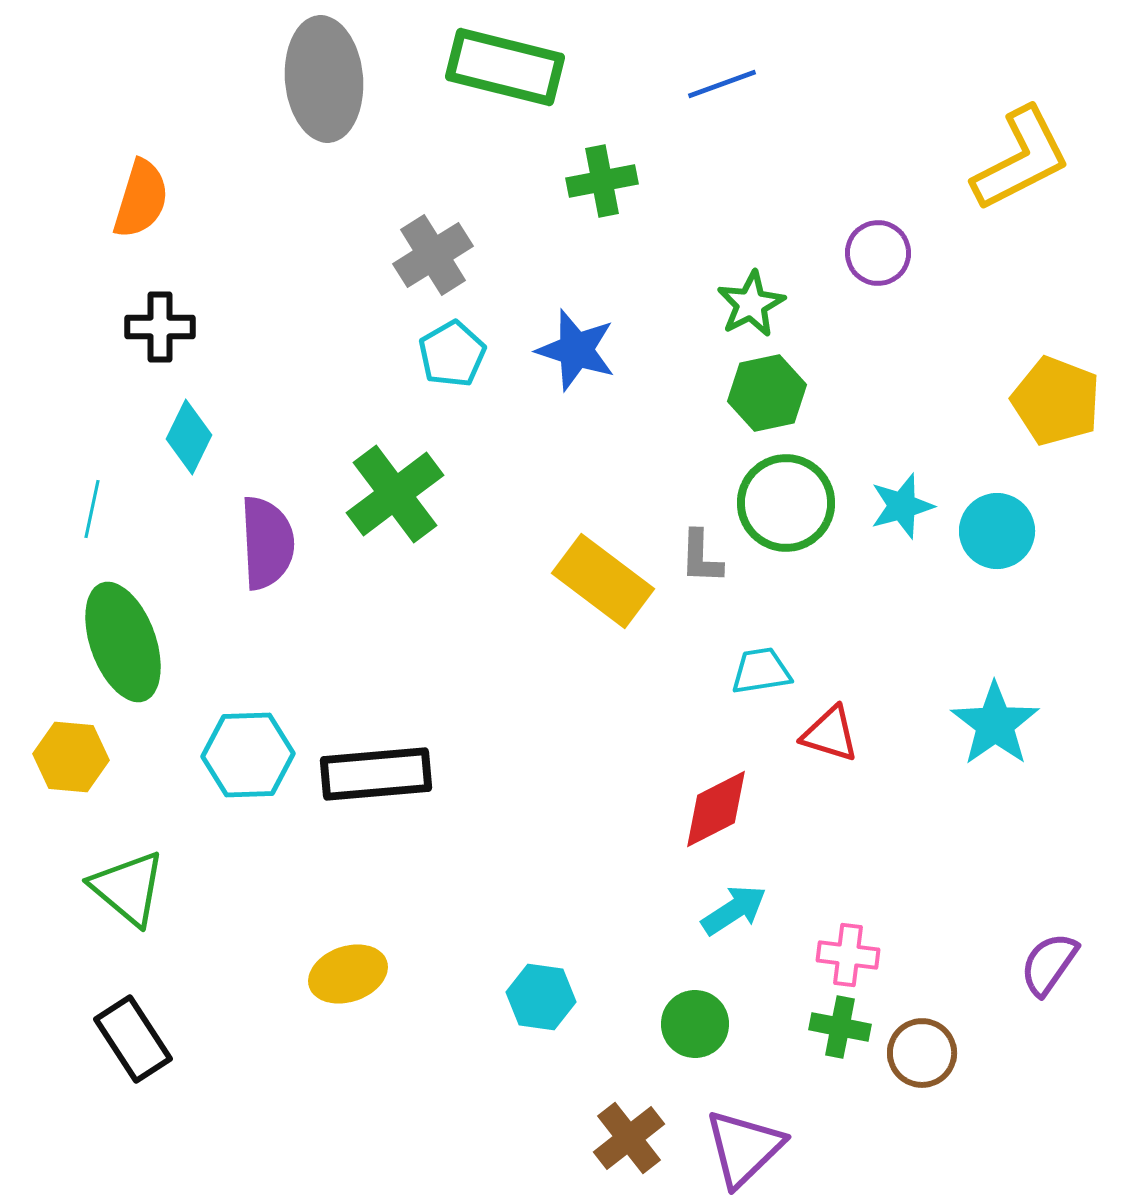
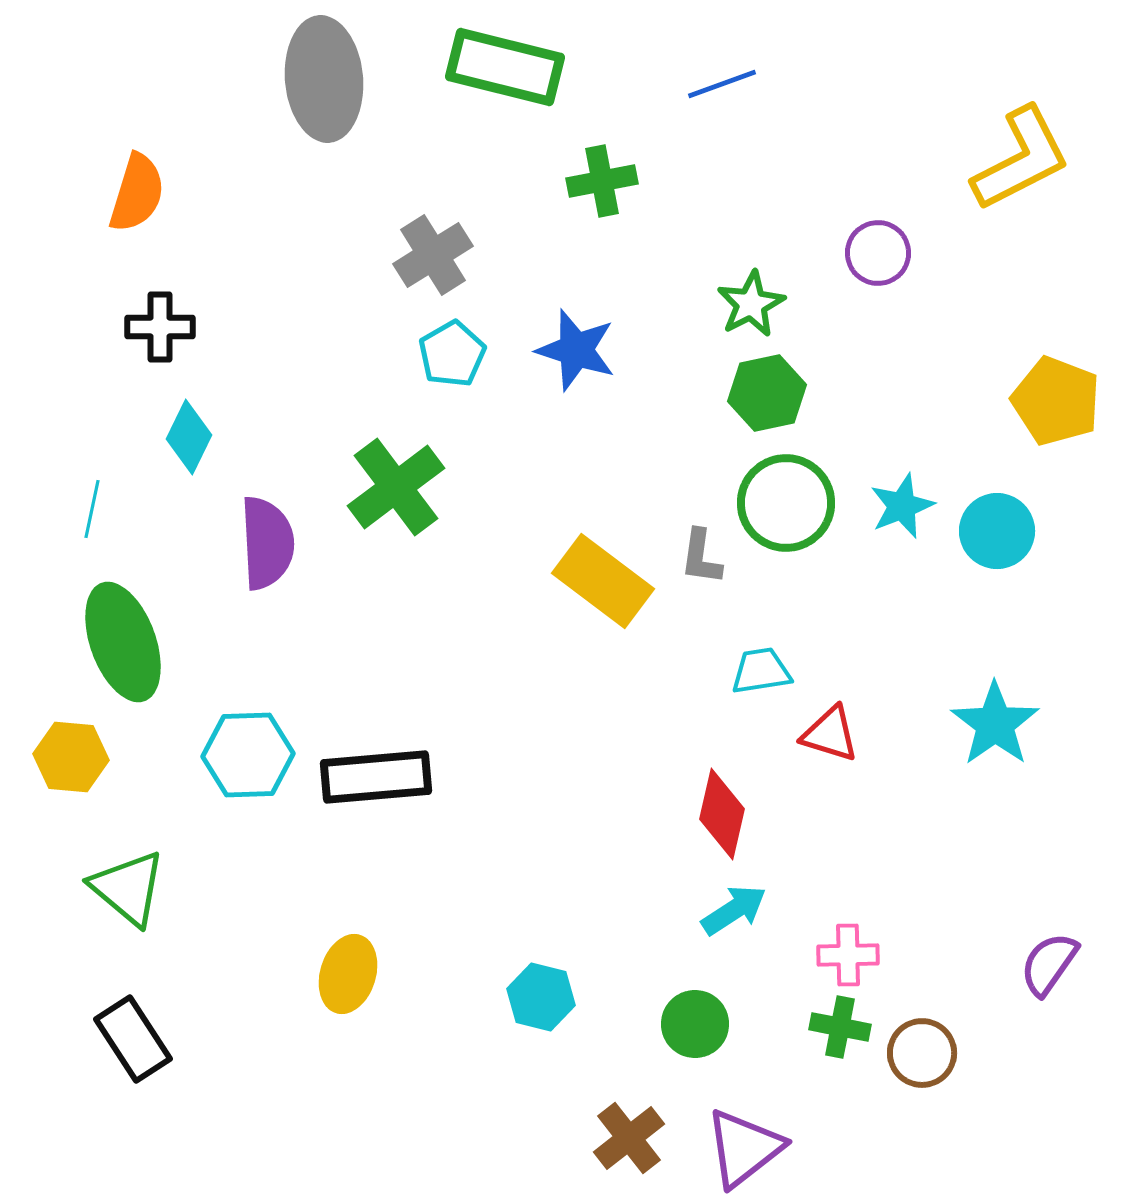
orange semicircle at (141, 199): moved 4 px left, 6 px up
green cross at (395, 494): moved 1 px right, 7 px up
cyan star at (902, 506): rotated 6 degrees counterclockwise
gray L-shape at (701, 557): rotated 6 degrees clockwise
black rectangle at (376, 774): moved 3 px down
red diamond at (716, 809): moved 6 px right, 5 px down; rotated 50 degrees counterclockwise
pink cross at (848, 955): rotated 8 degrees counterclockwise
yellow ellipse at (348, 974): rotated 54 degrees counterclockwise
cyan hexagon at (541, 997): rotated 6 degrees clockwise
purple triangle at (744, 1148): rotated 6 degrees clockwise
